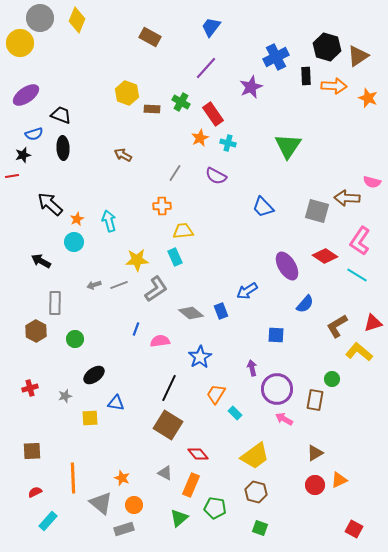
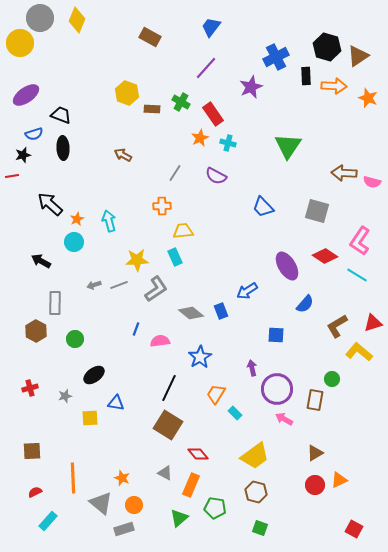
brown arrow at (347, 198): moved 3 px left, 25 px up
